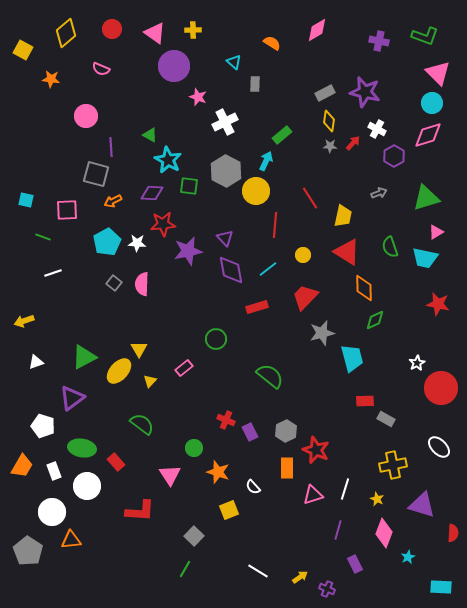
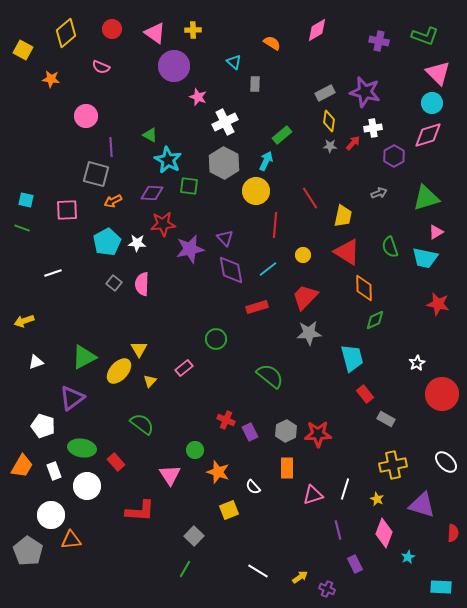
pink semicircle at (101, 69): moved 2 px up
white cross at (377, 129): moved 4 px left, 1 px up; rotated 36 degrees counterclockwise
gray hexagon at (226, 171): moved 2 px left, 8 px up
green line at (43, 237): moved 21 px left, 9 px up
purple star at (188, 251): moved 2 px right, 2 px up
gray star at (322, 333): moved 13 px left; rotated 10 degrees clockwise
red circle at (441, 388): moved 1 px right, 6 px down
red rectangle at (365, 401): moved 7 px up; rotated 54 degrees clockwise
white ellipse at (439, 447): moved 7 px right, 15 px down
green circle at (194, 448): moved 1 px right, 2 px down
red star at (316, 450): moved 2 px right, 16 px up; rotated 24 degrees counterclockwise
white circle at (52, 512): moved 1 px left, 3 px down
purple line at (338, 530): rotated 30 degrees counterclockwise
